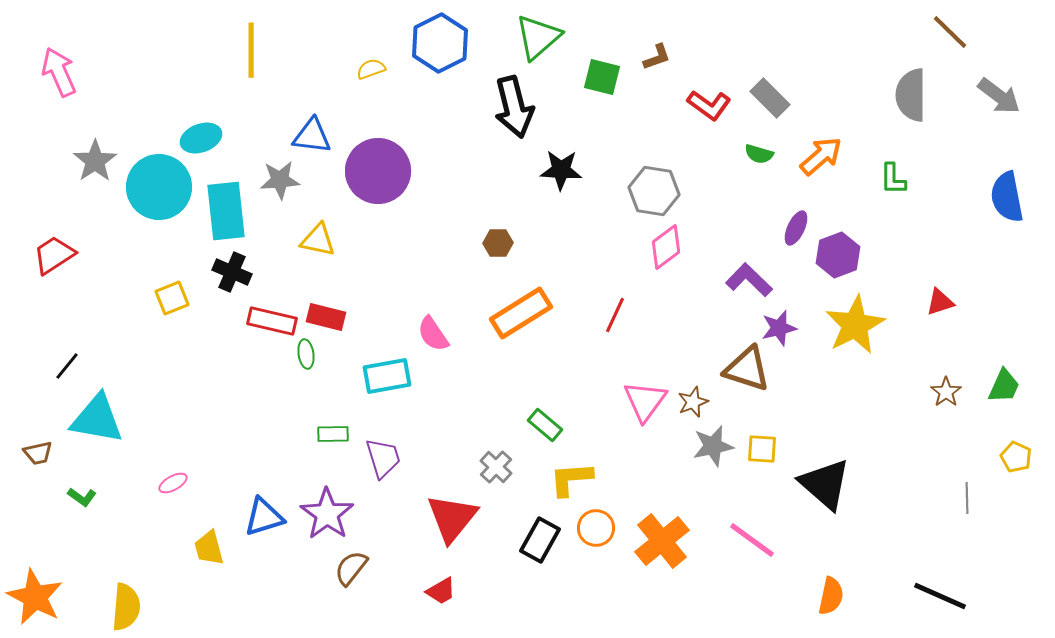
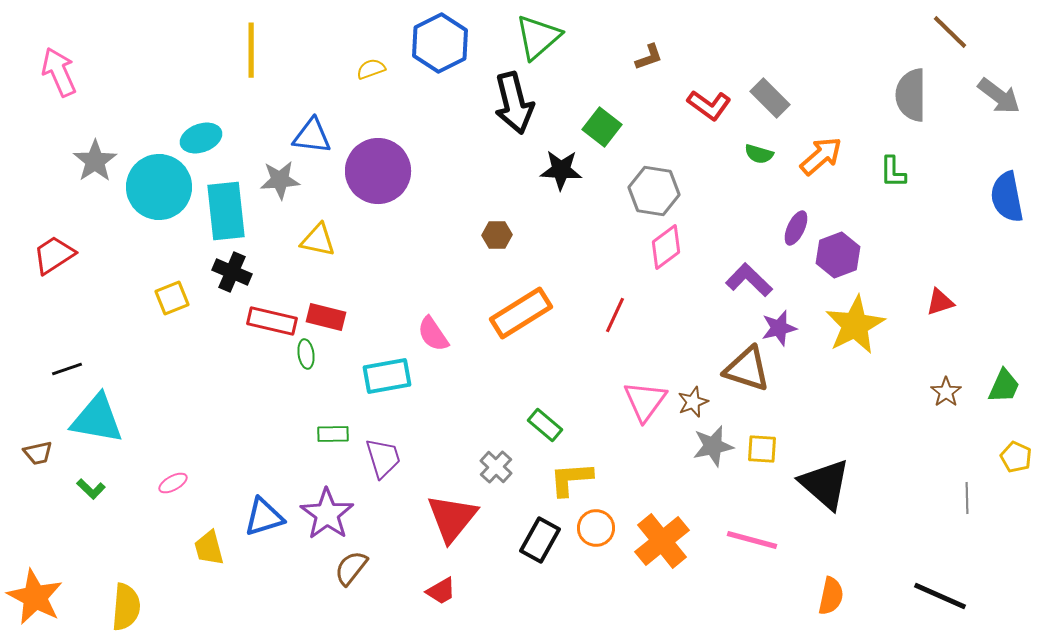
brown L-shape at (657, 57): moved 8 px left
green square at (602, 77): moved 50 px down; rotated 24 degrees clockwise
black arrow at (514, 107): moved 4 px up
green L-shape at (893, 179): moved 7 px up
brown hexagon at (498, 243): moved 1 px left, 8 px up
black line at (67, 366): moved 3 px down; rotated 32 degrees clockwise
green L-shape at (82, 497): moved 9 px right, 8 px up; rotated 8 degrees clockwise
pink line at (752, 540): rotated 21 degrees counterclockwise
